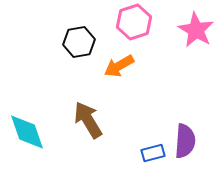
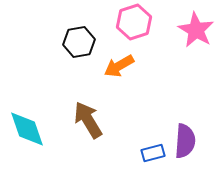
cyan diamond: moved 3 px up
